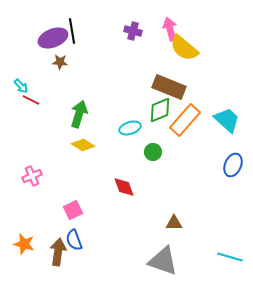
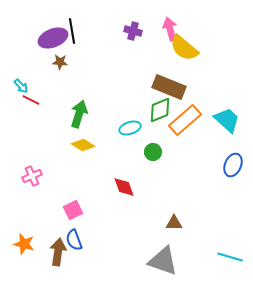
orange rectangle: rotated 8 degrees clockwise
